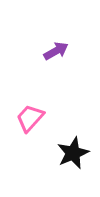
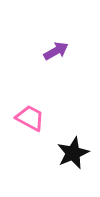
pink trapezoid: rotated 76 degrees clockwise
